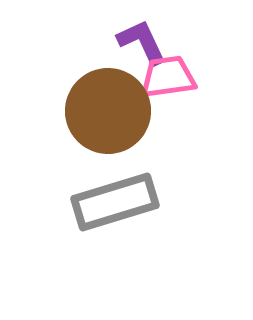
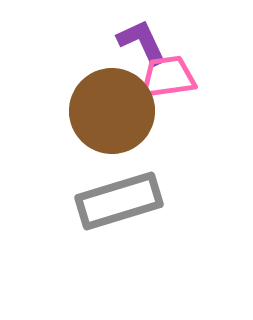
brown circle: moved 4 px right
gray rectangle: moved 4 px right, 1 px up
